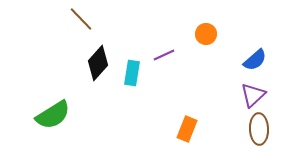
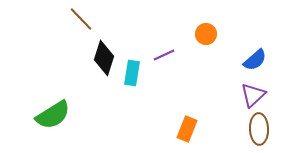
black diamond: moved 6 px right, 5 px up; rotated 24 degrees counterclockwise
